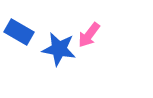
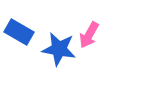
pink arrow: rotated 8 degrees counterclockwise
